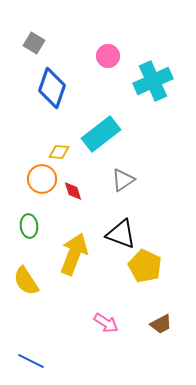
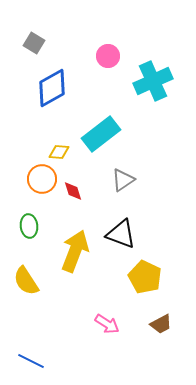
blue diamond: rotated 42 degrees clockwise
yellow arrow: moved 1 px right, 3 px up
yellow pentagon: moved 11 px down
pink arrow: moved 1 px right, 1 px down
